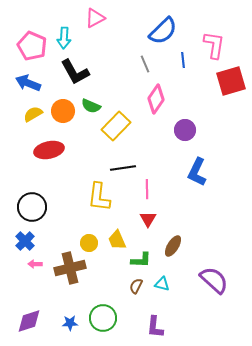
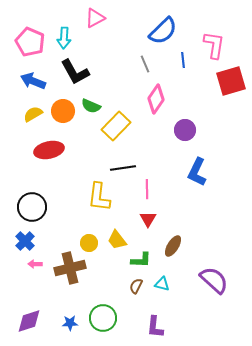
pink pentagon: moved 2 px left, 4 px up
blue arrow: moved 5 px right, 2 px up
yellow trapezoid: rotated 15 degrees counterclockwise
